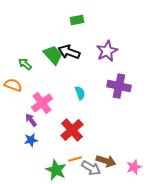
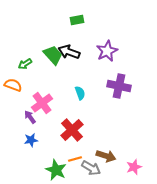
green arrow: rotated 72 degrees counterclockwise
purple arrow: moved 1 px left, 3 px up
brown arrow: moved 5 px up
